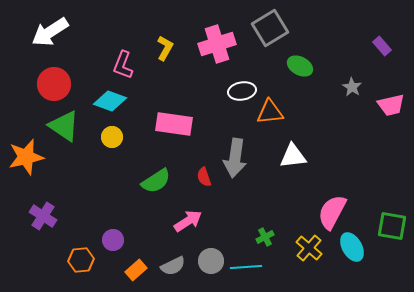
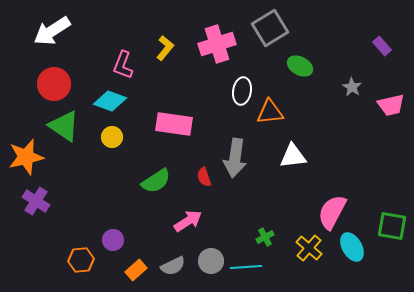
white arrow: moved 2 px right, 1 px up
yellow L-shape: rotated 10 degrees clockwise
white ellipse: rotated 72 degrees counterclockwise
purple cross: moved 7 px left, 15 px up
